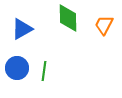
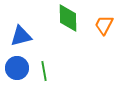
blue triangle: moved 1 px left, 7 px down; rotated 15 degrees clockwise
green line: rotated 18 degrees counterclockwise
